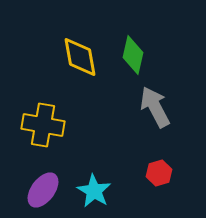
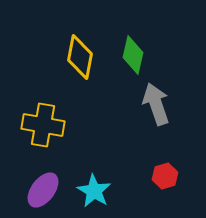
yellow diamond: rotated 21 degrees clockwise
gray arrow: moved 1 px right, 3 px up; rotated 9 degrees clockwise
red hexagon: moved 6 px right, 3 px down
